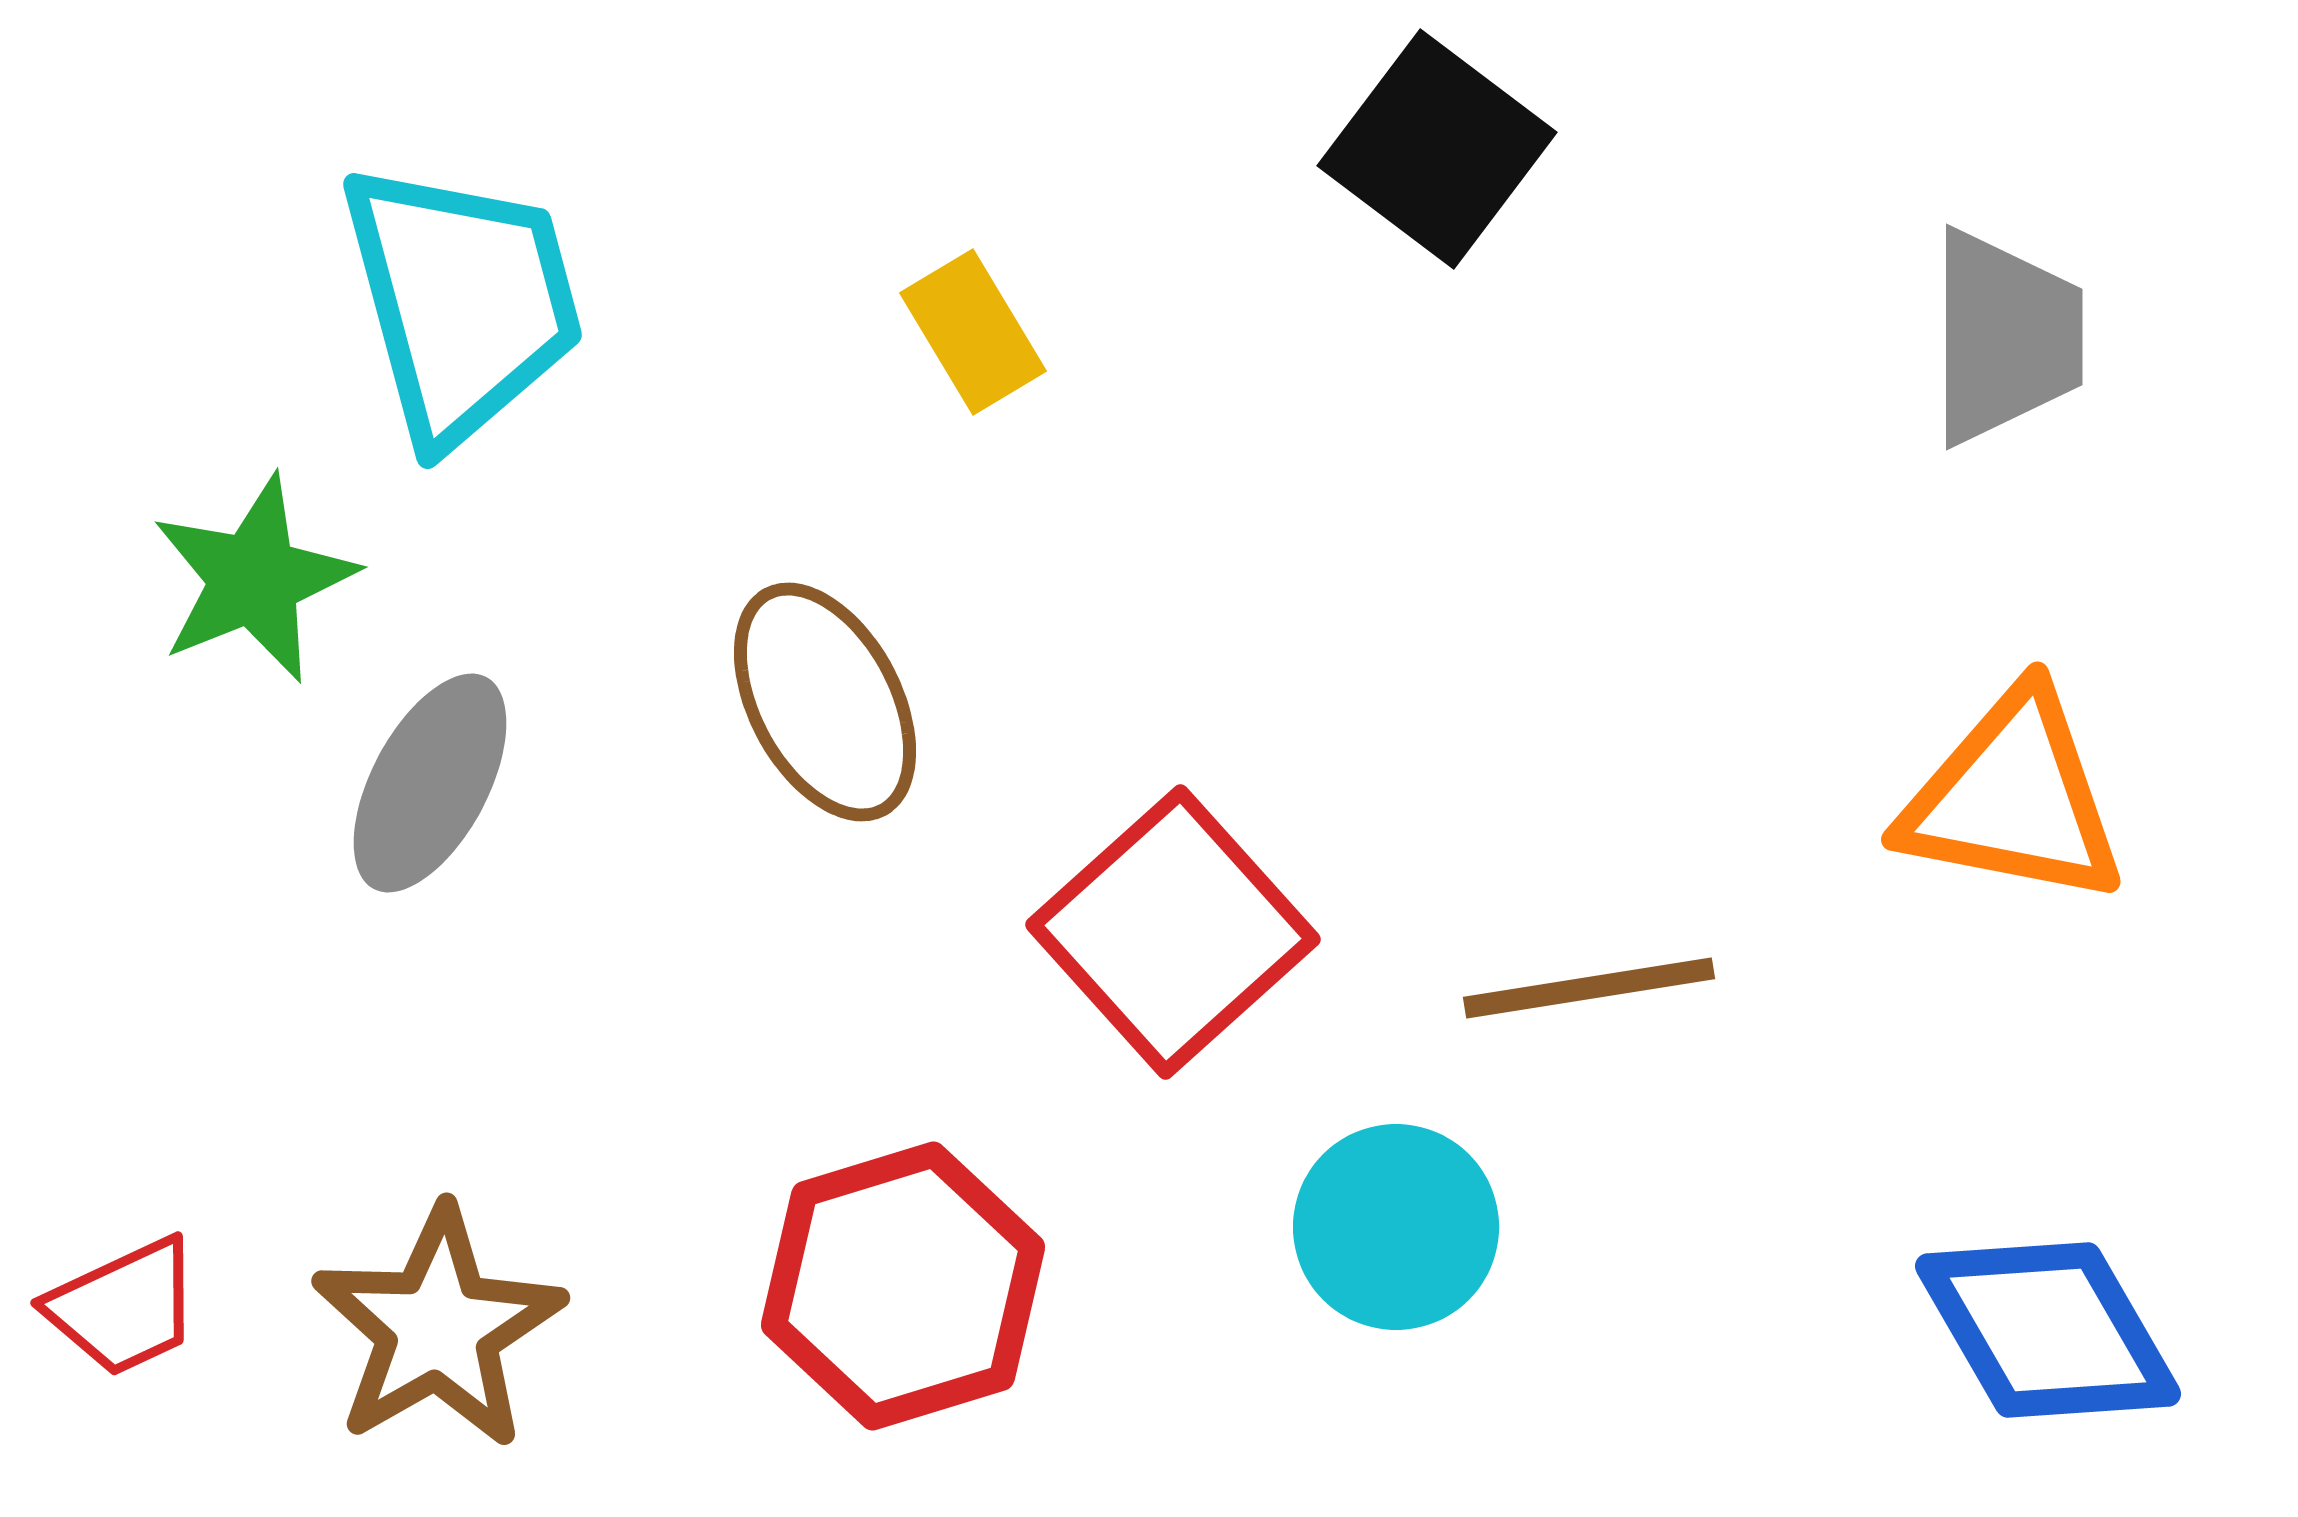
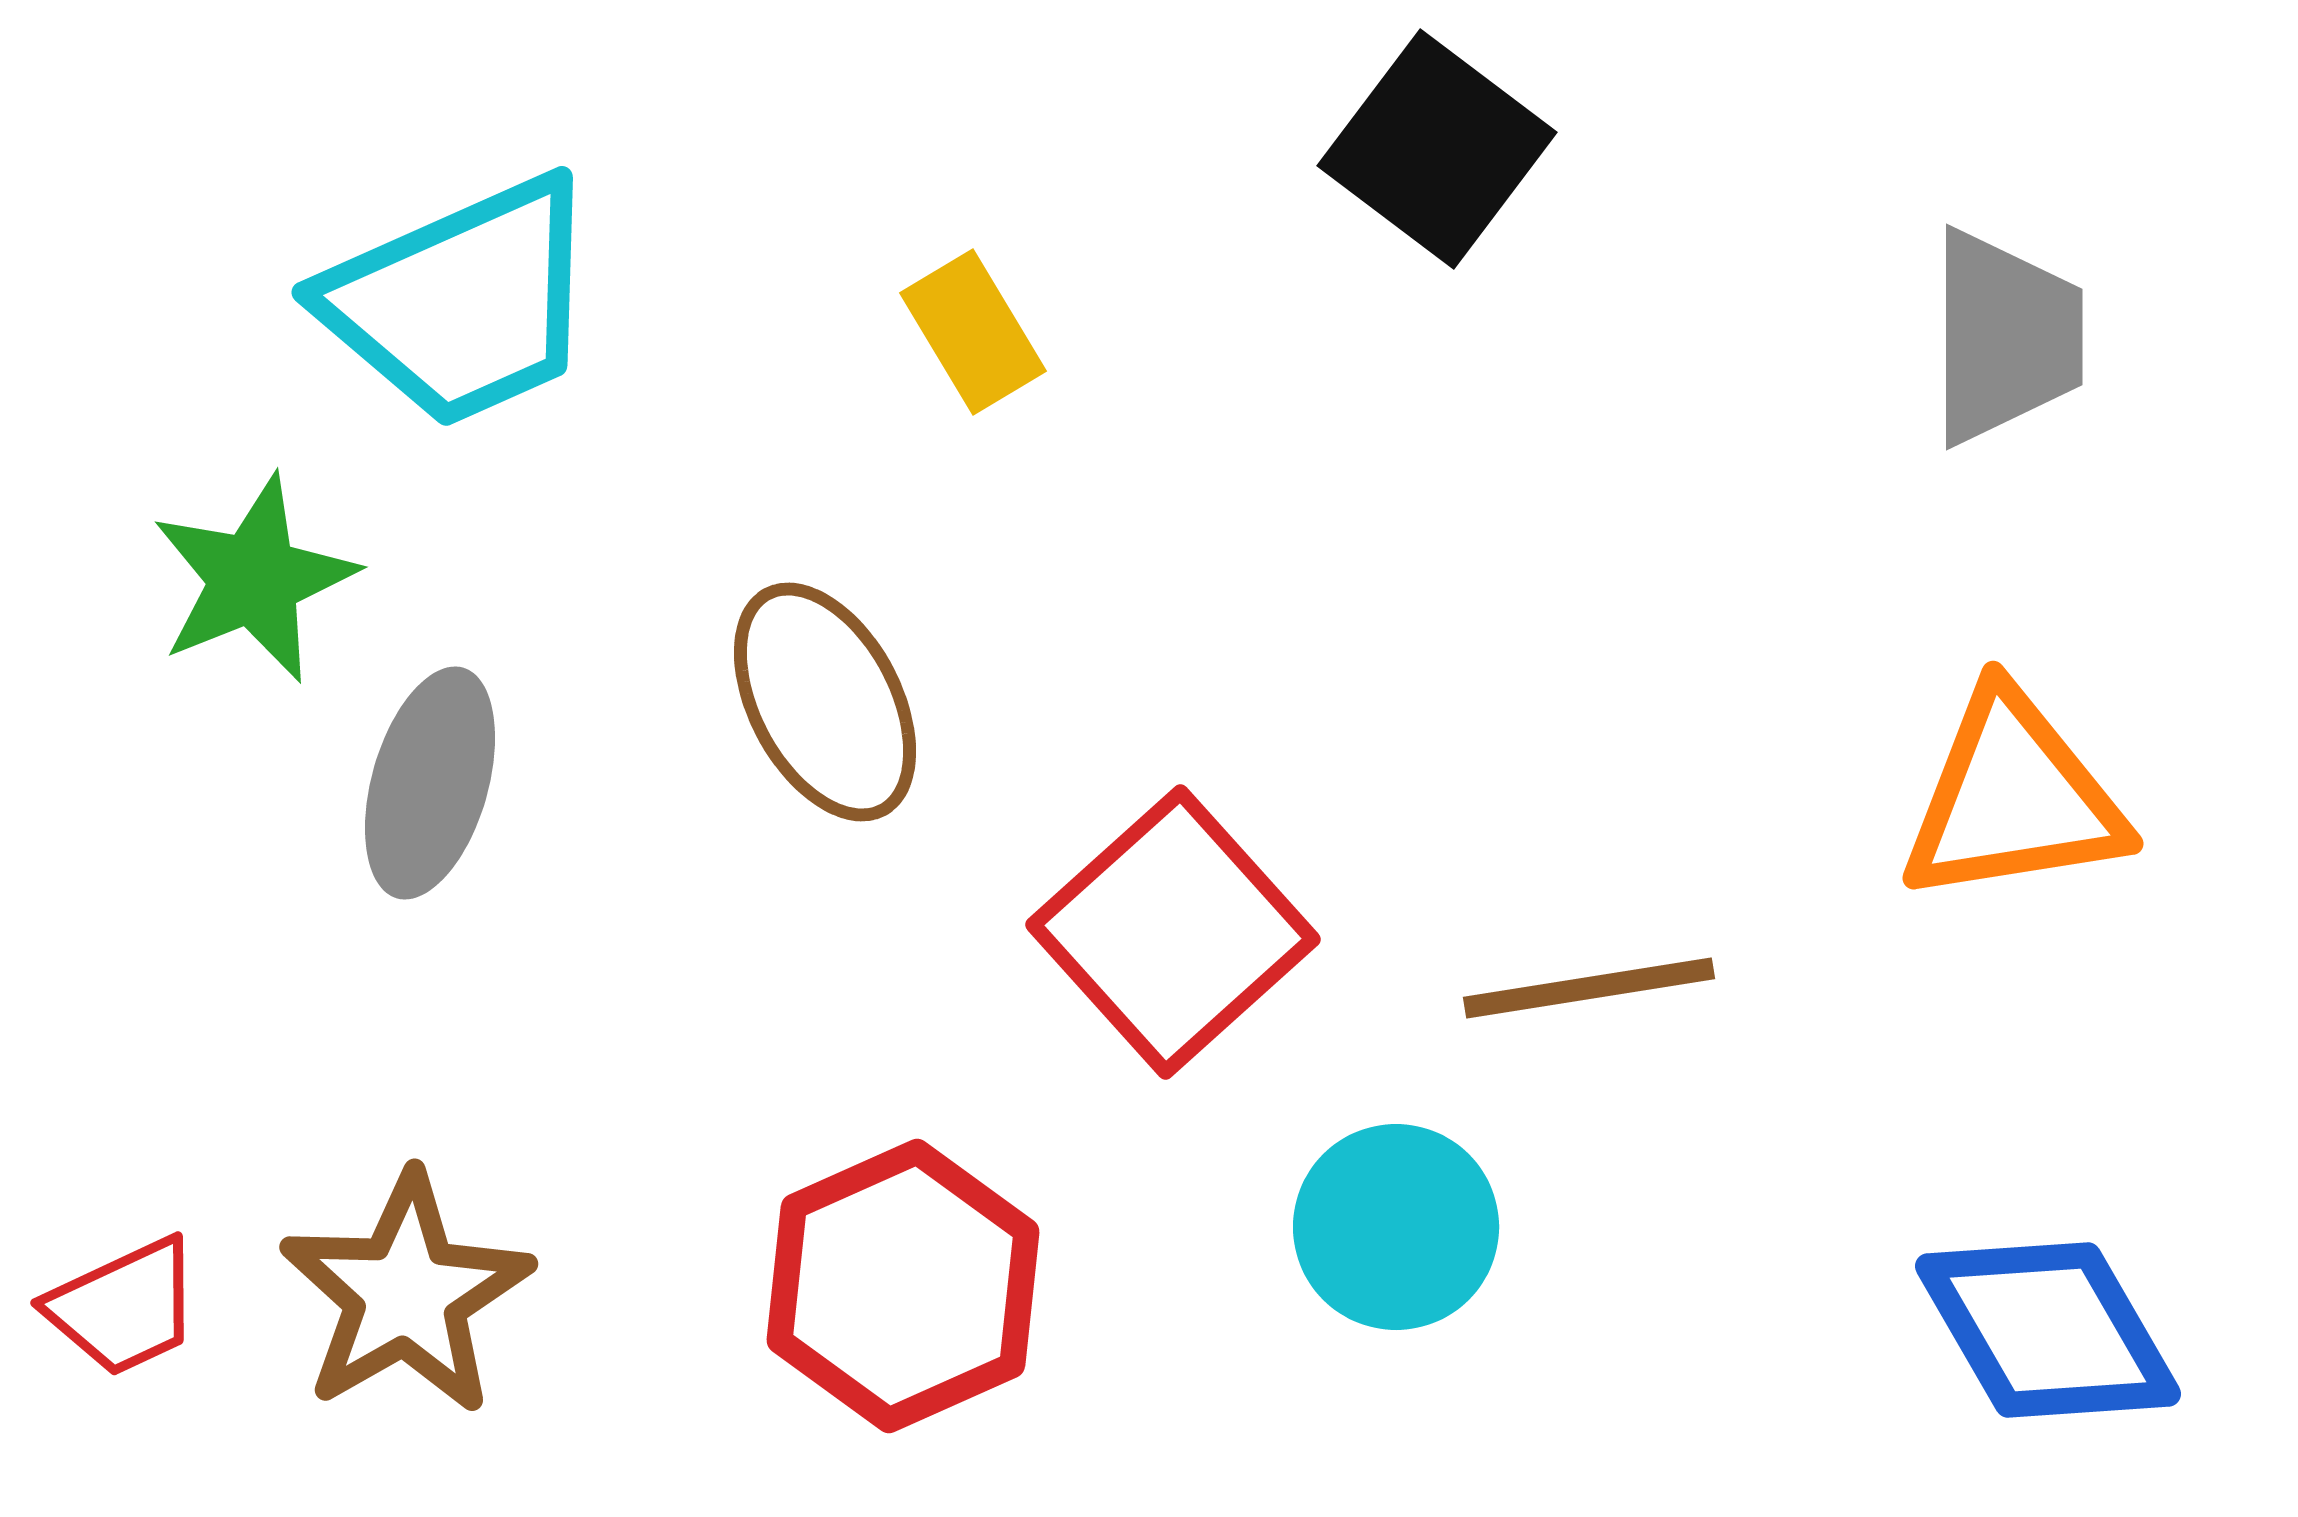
cyan trapezoid: rotated 81 degrees clockwise
gray ellipse: rotated 12 degrees counterclockwise
orange triangle: rotated 20 degrees counterclockwise
red hexagon: rotated 7 degrees counterclockwise
brown star: moved 32 px left, 34 px up
